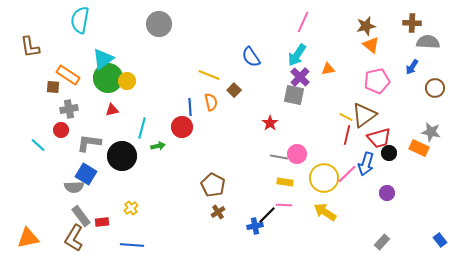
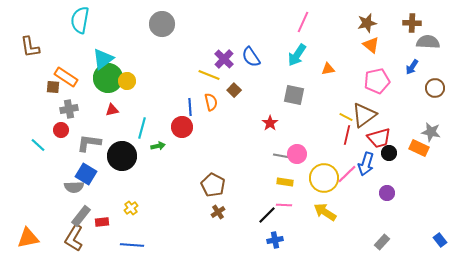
gray circle at (159, 24): moved 3 px right
brown star at (366, 26): moved 1 px right, 3 px up
orange rectangle at (68, 75): moved 2 px left, 2 px down
purple cross at (300, 77): moved 76 px left, 18 px up
gray line at (279, 157): moved 3 px right, 1 px up
gray rectangle at (81, 216): rotated 75 degrees clockwise
blue cross at (255, 226): moved 20 px right, 14 px down
